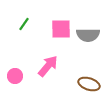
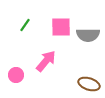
green line: moved 1 px right, 1 px down
pink square: moved 2 px up
pink arrow: moved 2 px left, 5 px up
pink circle: moved 1 px right, 1 px up
